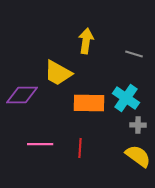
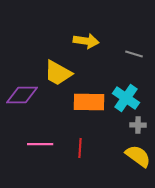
yellow arrow: rotated 90 degrees clockwise
orange rectangle: moved 1 px up
